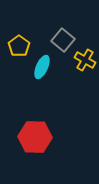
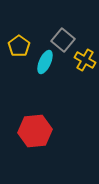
cyan ellipse: moved 3 px right, 5 px up
red hexagon: moved 6 px up; rotated 8 degrees counterclockwise
